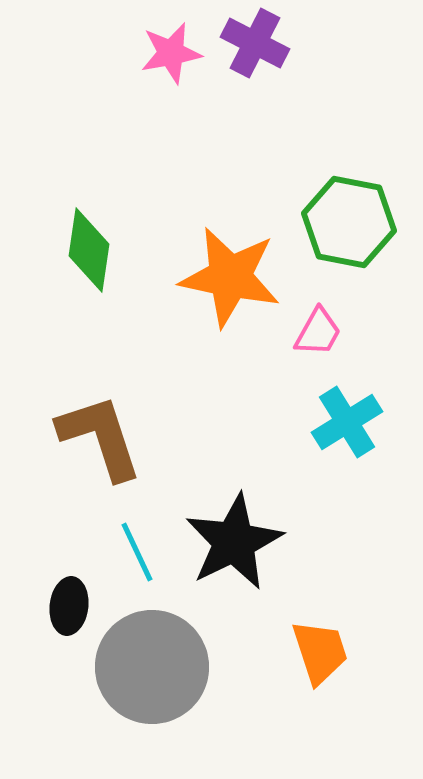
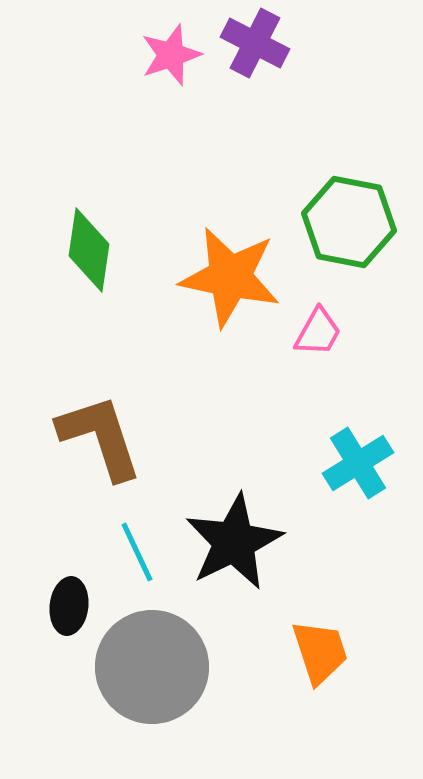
pink star: moved 2 px down; rotated 8 degrees counterclockwise
cyan cross: moved 11 px right, 41 px down
